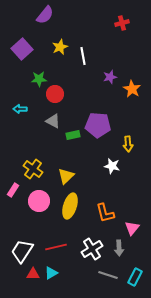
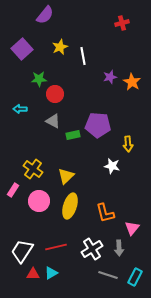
orange star: moved 7 px up
